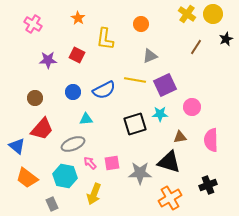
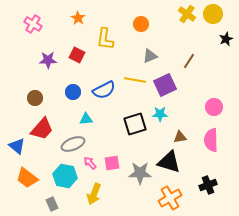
brown line: moved 7 px left, 14 px down
pink circle: moved 22 px right
